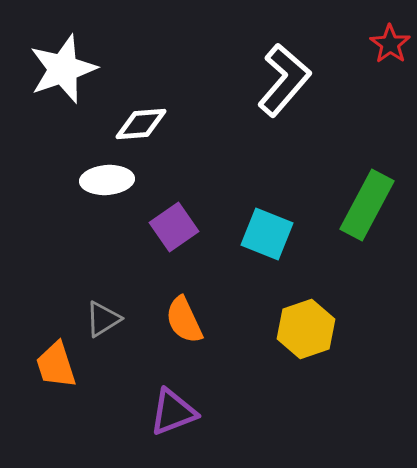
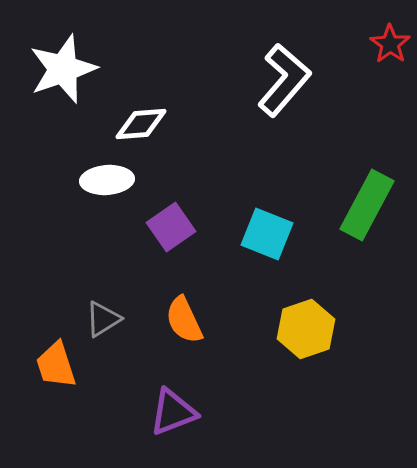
purple square: moved 3 px left
